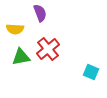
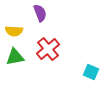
yellow semicircle: moved 1 px left, 2 px down
green triangle: moved 6 px left
